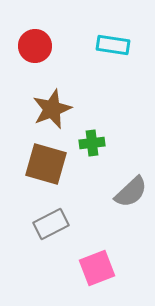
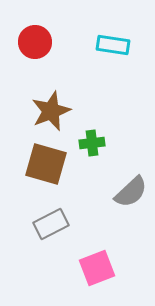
red circle: moved 4 px up
brown star: moved 1 px left, 2 px down
